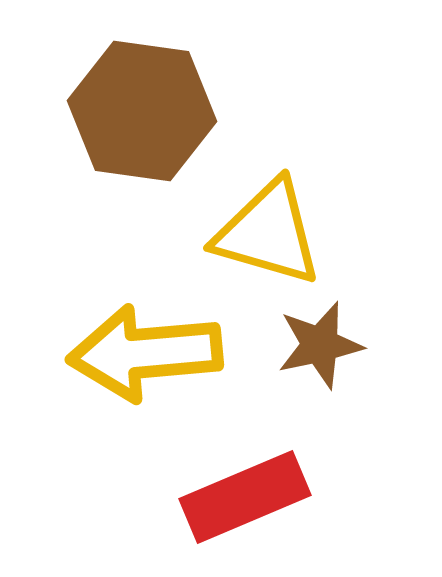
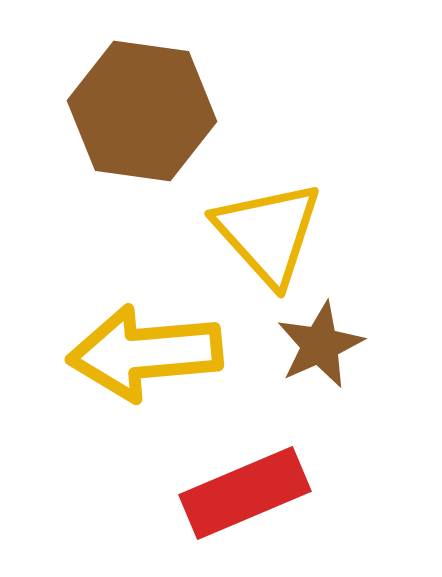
yellow triangle: rotated 32 degrees clockwise
brown star: rotated 12 degrees counterclockwise
red rectangle: moved 4 px up
